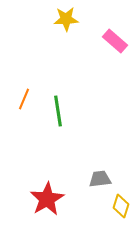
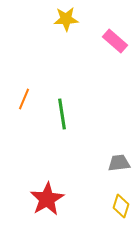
green line: moved 4 px right, 3 px down
gray trapezoid: moved 19 px right, 16 px up
